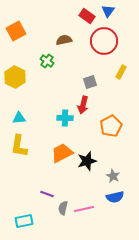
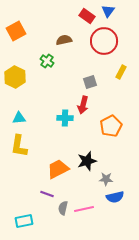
orange trapezoid: moved 4 px left, 16 px down
gray star: moved 7 px left, 3 px down; rotated 24 degrees counterclockwise
